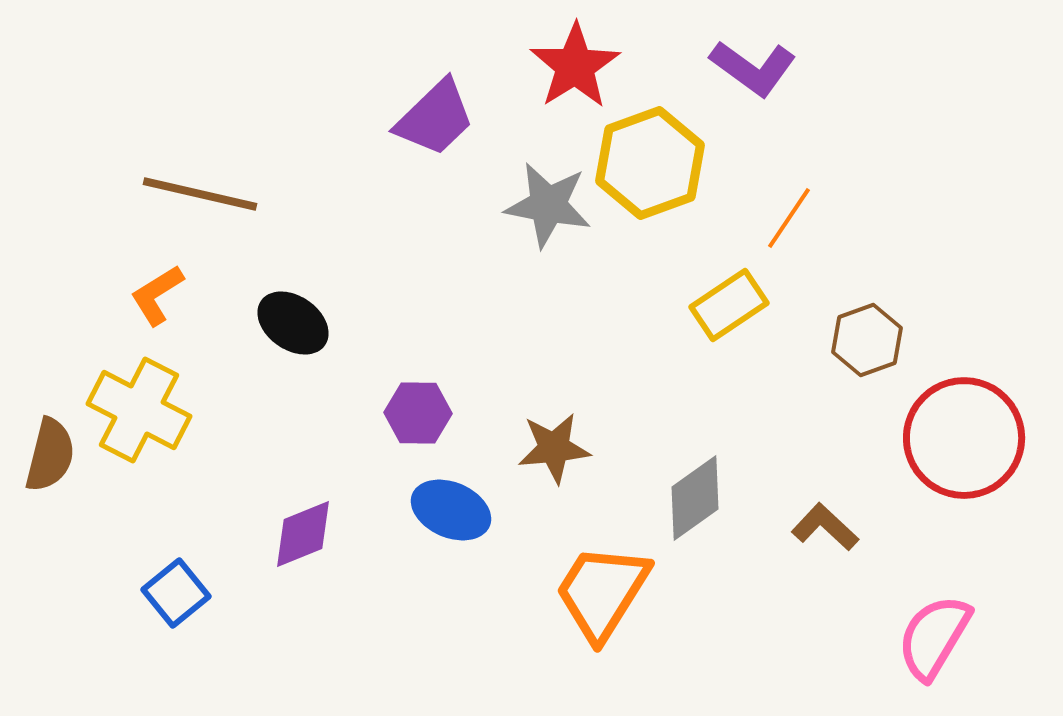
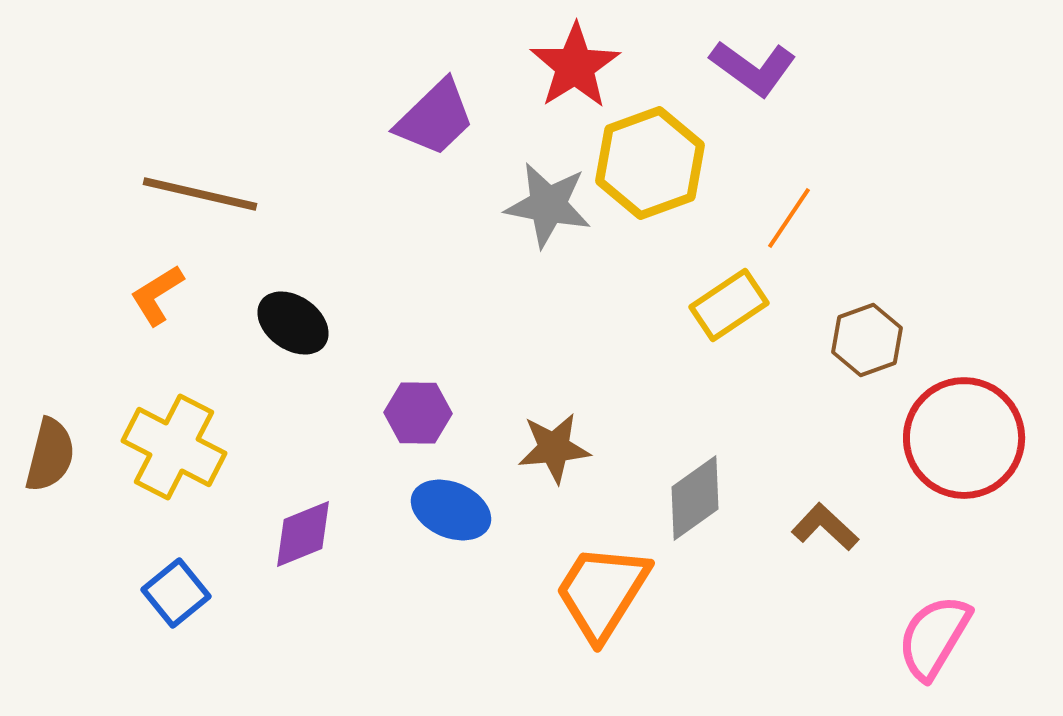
yellow cross: moved 35 px right, 37 px down
